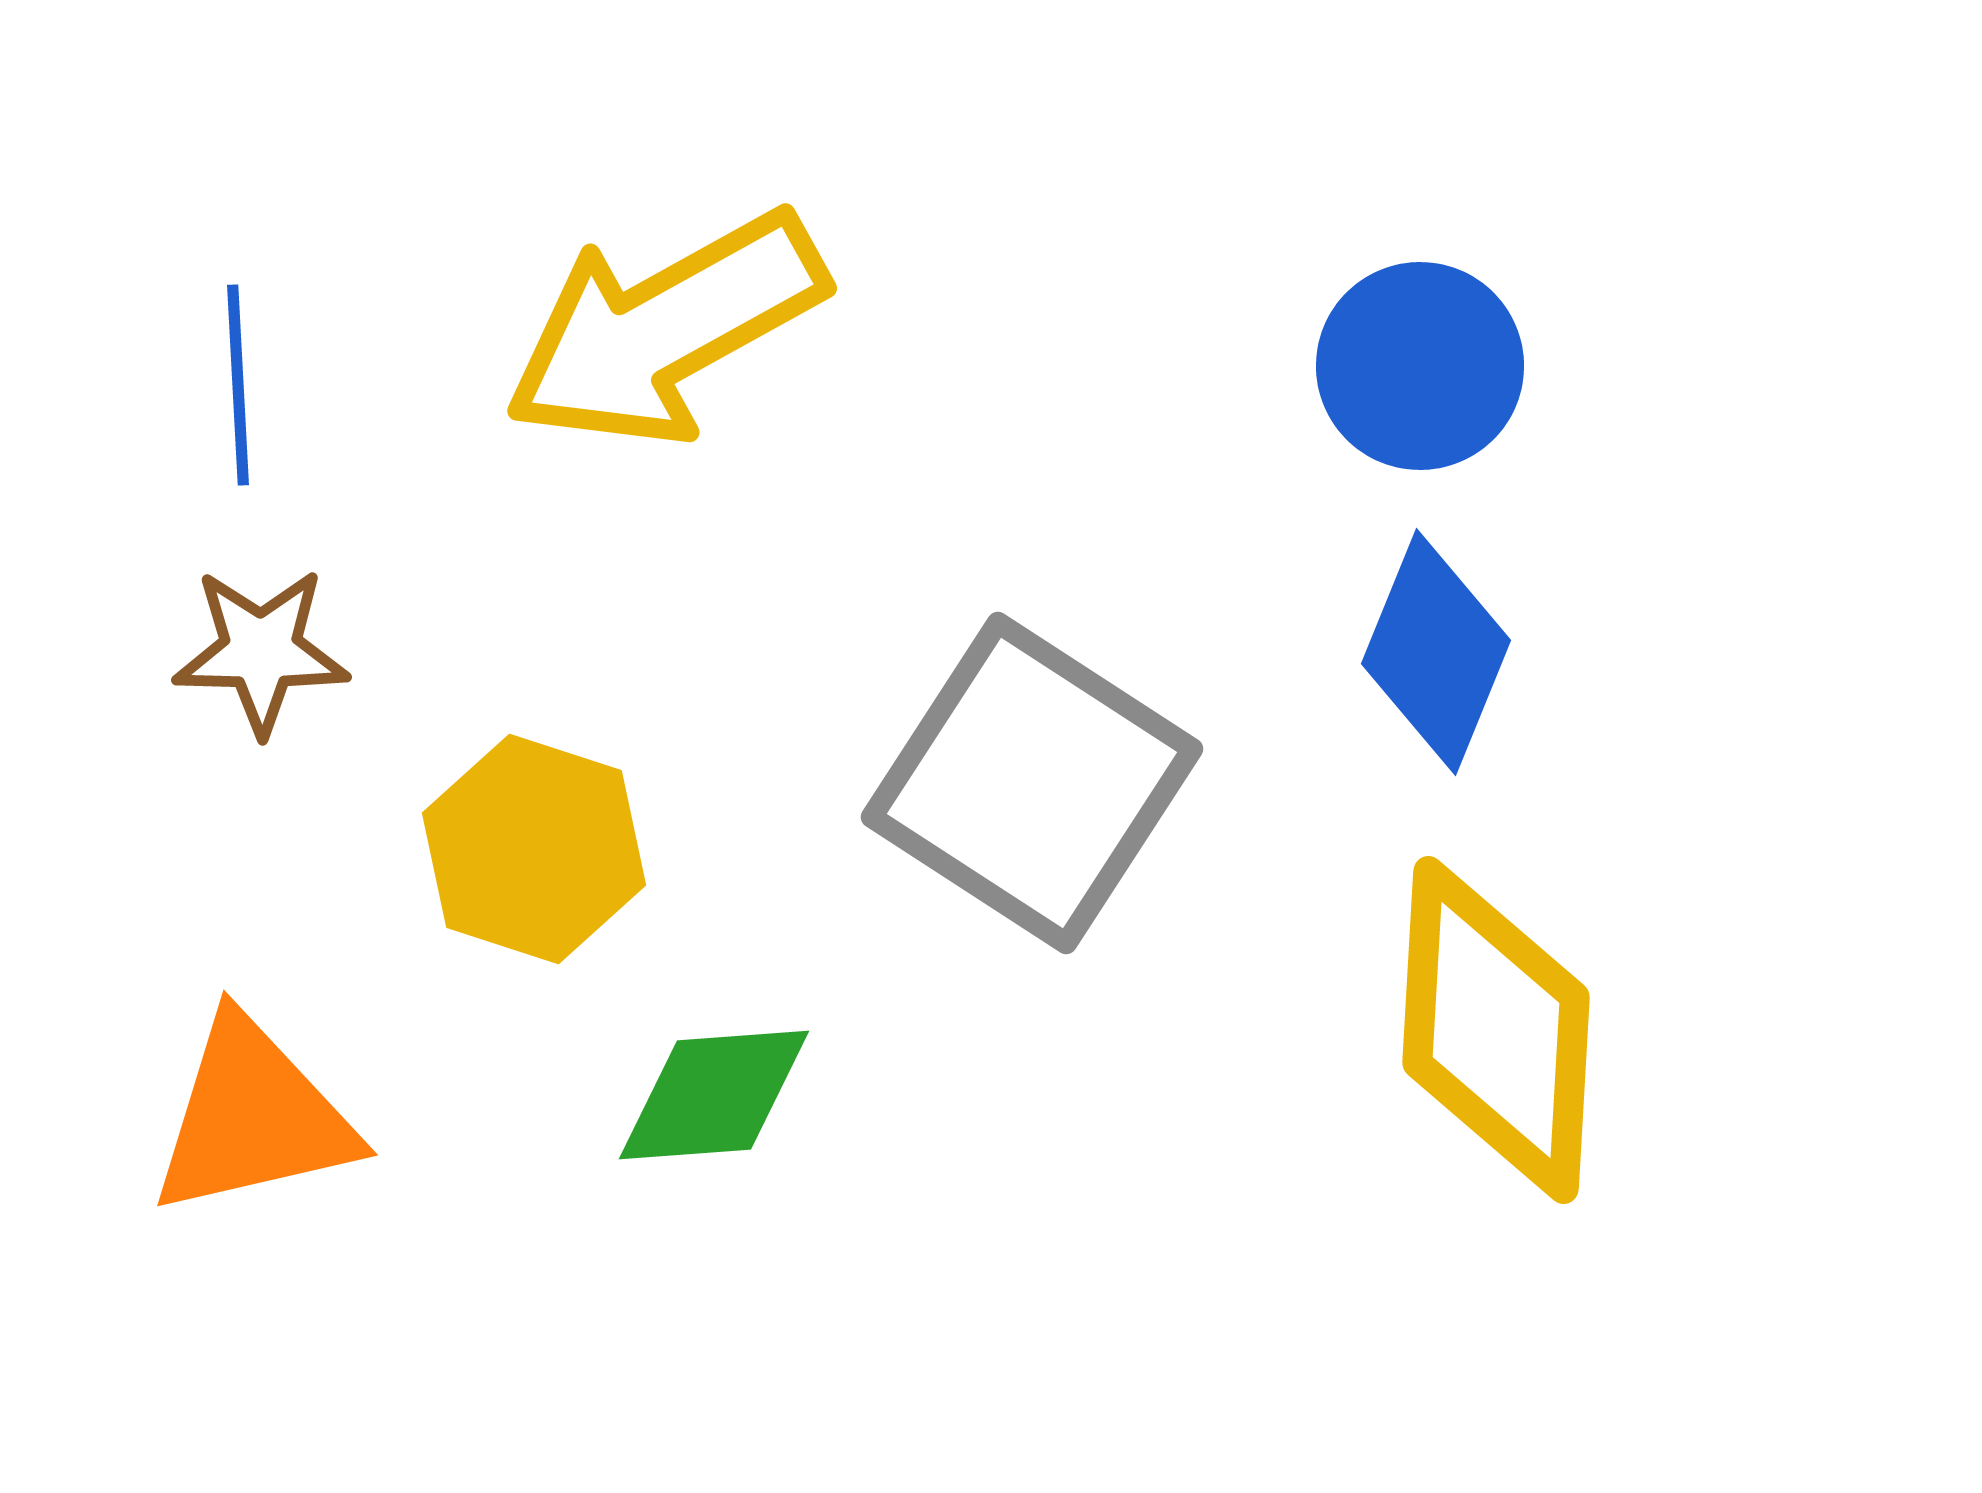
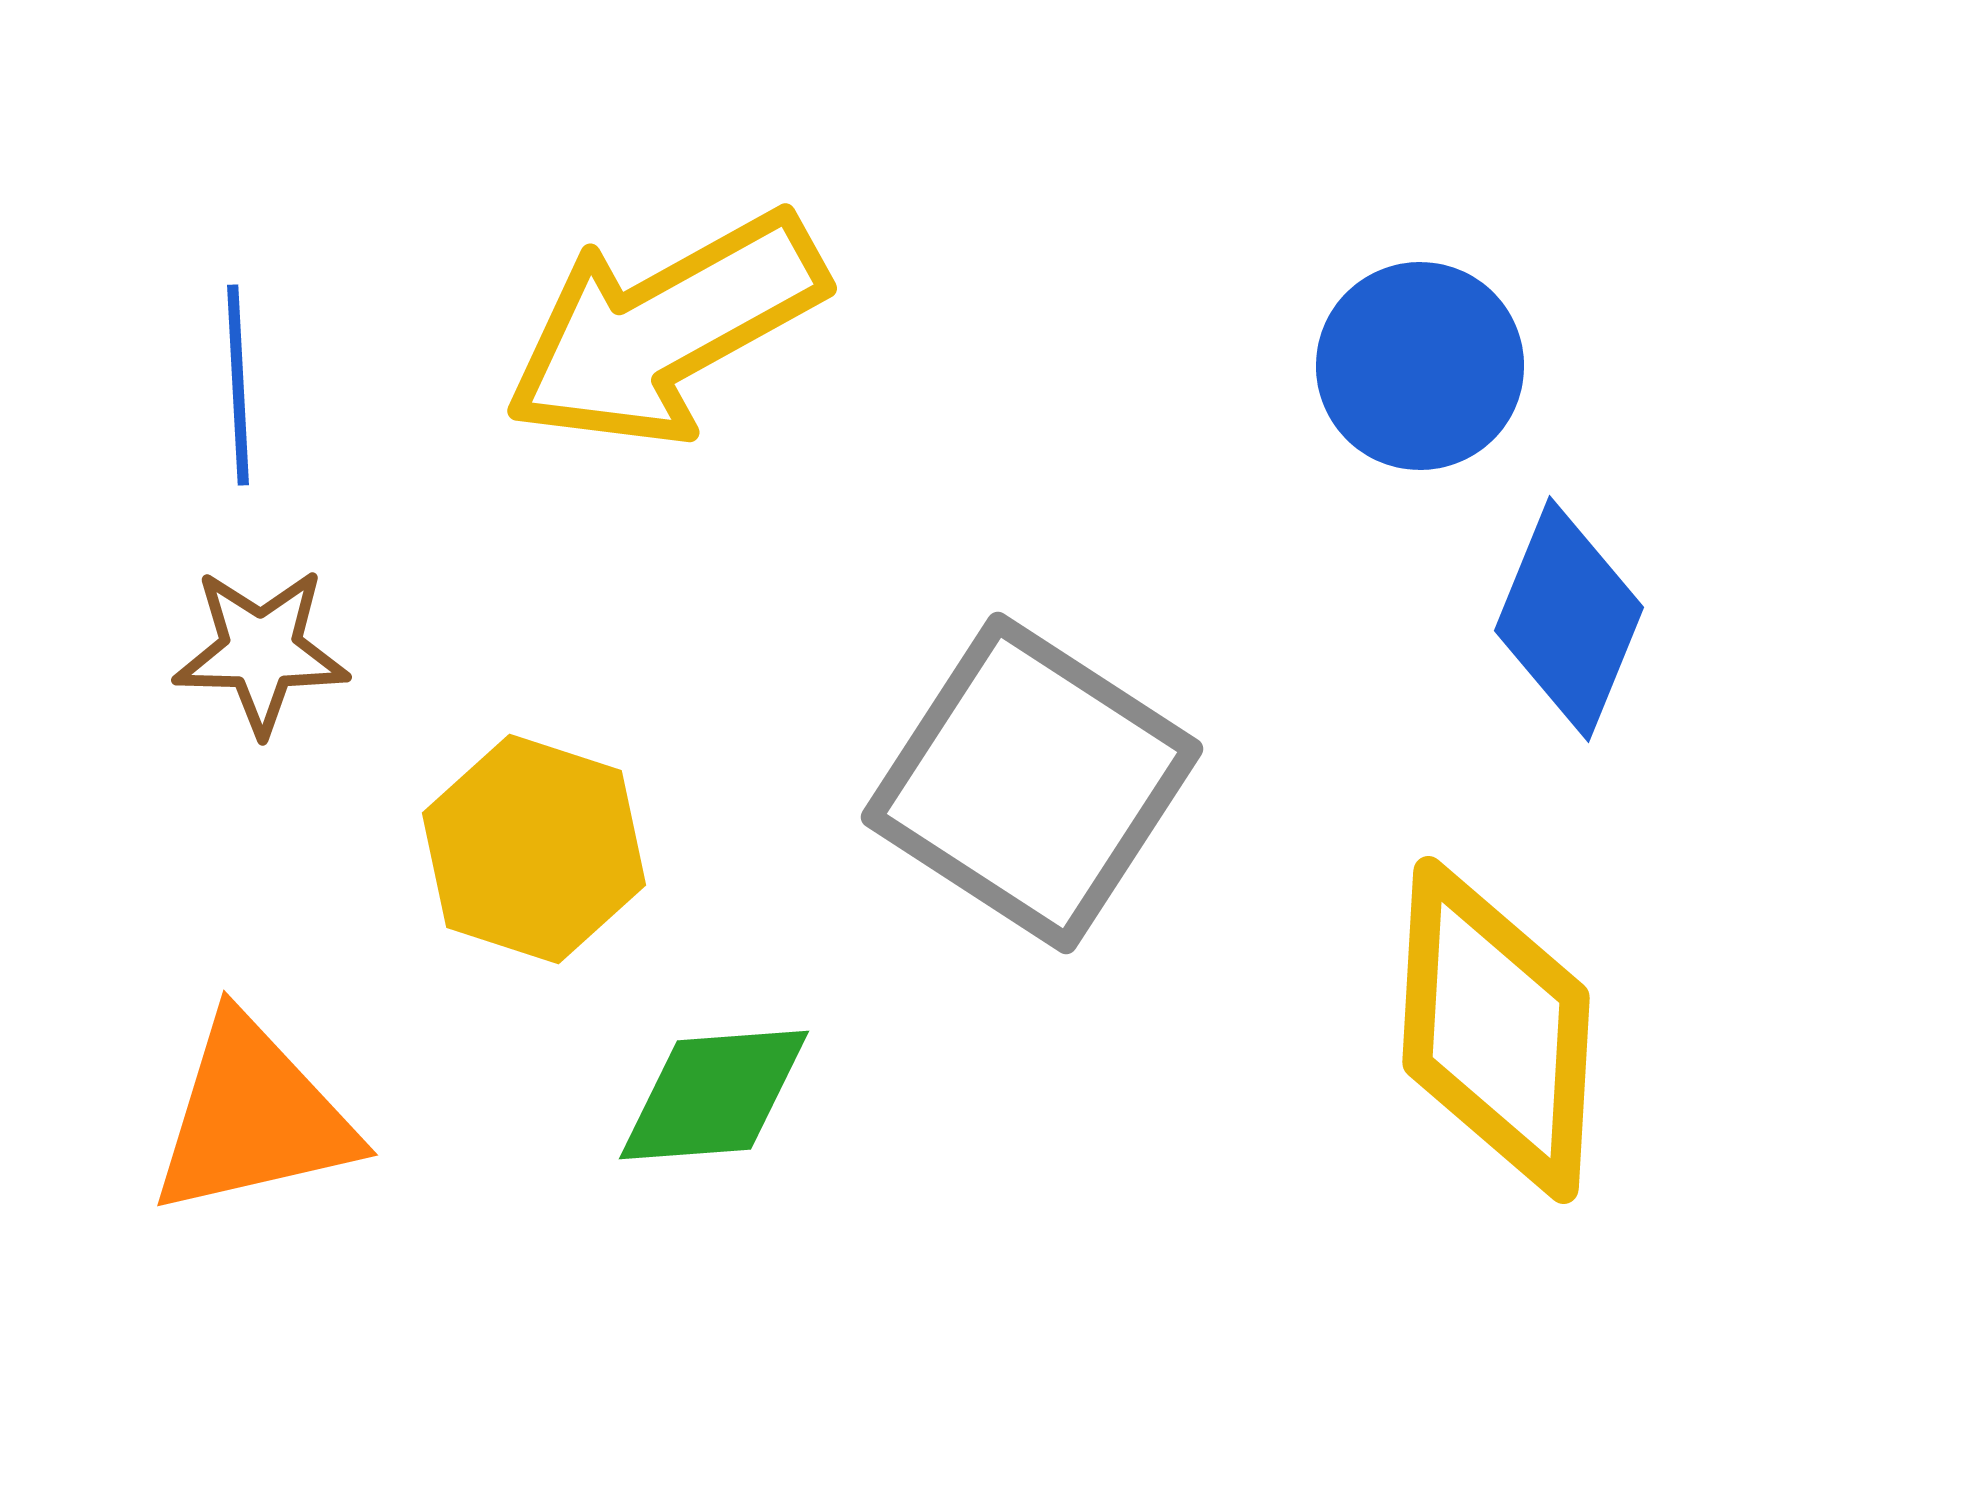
blue diamond: moved 133 px right, 33 px up
